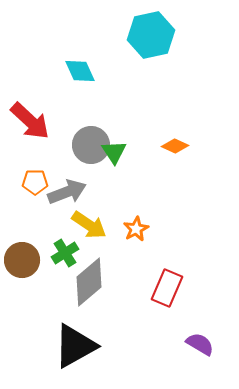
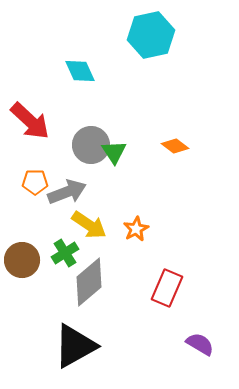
orange diamond: rotated 12 degrees clockwise
